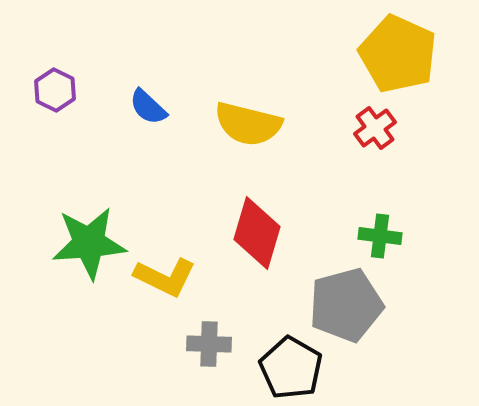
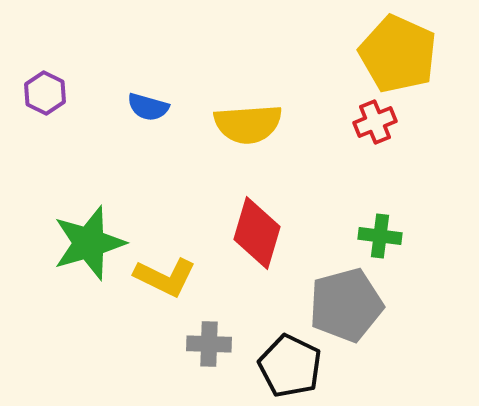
purple hexagon: moved 10 px left, 3 px down
blue semicircle: rotated 27 degrees counterclockwise
yellow semicircle: rotated 18 degrees counterclockwise
red cross: moved 6 px up; rotated 15 degrees clockwise
green star: rotated 12 degrees counterclockwise
black pentagon: moved 1 px left, 2 px up; rotated 4 degrees counterclockwise
